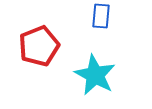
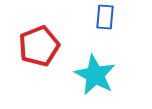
blue rectangle: moved 4 px right, 1 px down
